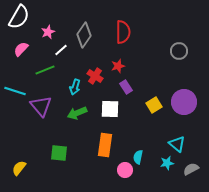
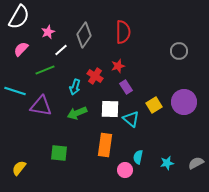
purple triangle: rotated 40 degrees counterclockwise
cyan triangle: moved 46 px left, 25 px up
gray semicircle: moved 5 px right, 6 px up
